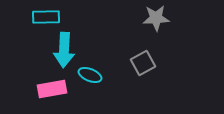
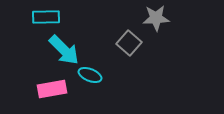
cyan arrow: rotated 48 degrees counterclockwise
gray square: moved 14 px left, 20 px up; rotated 20 degrees counterclockwise
